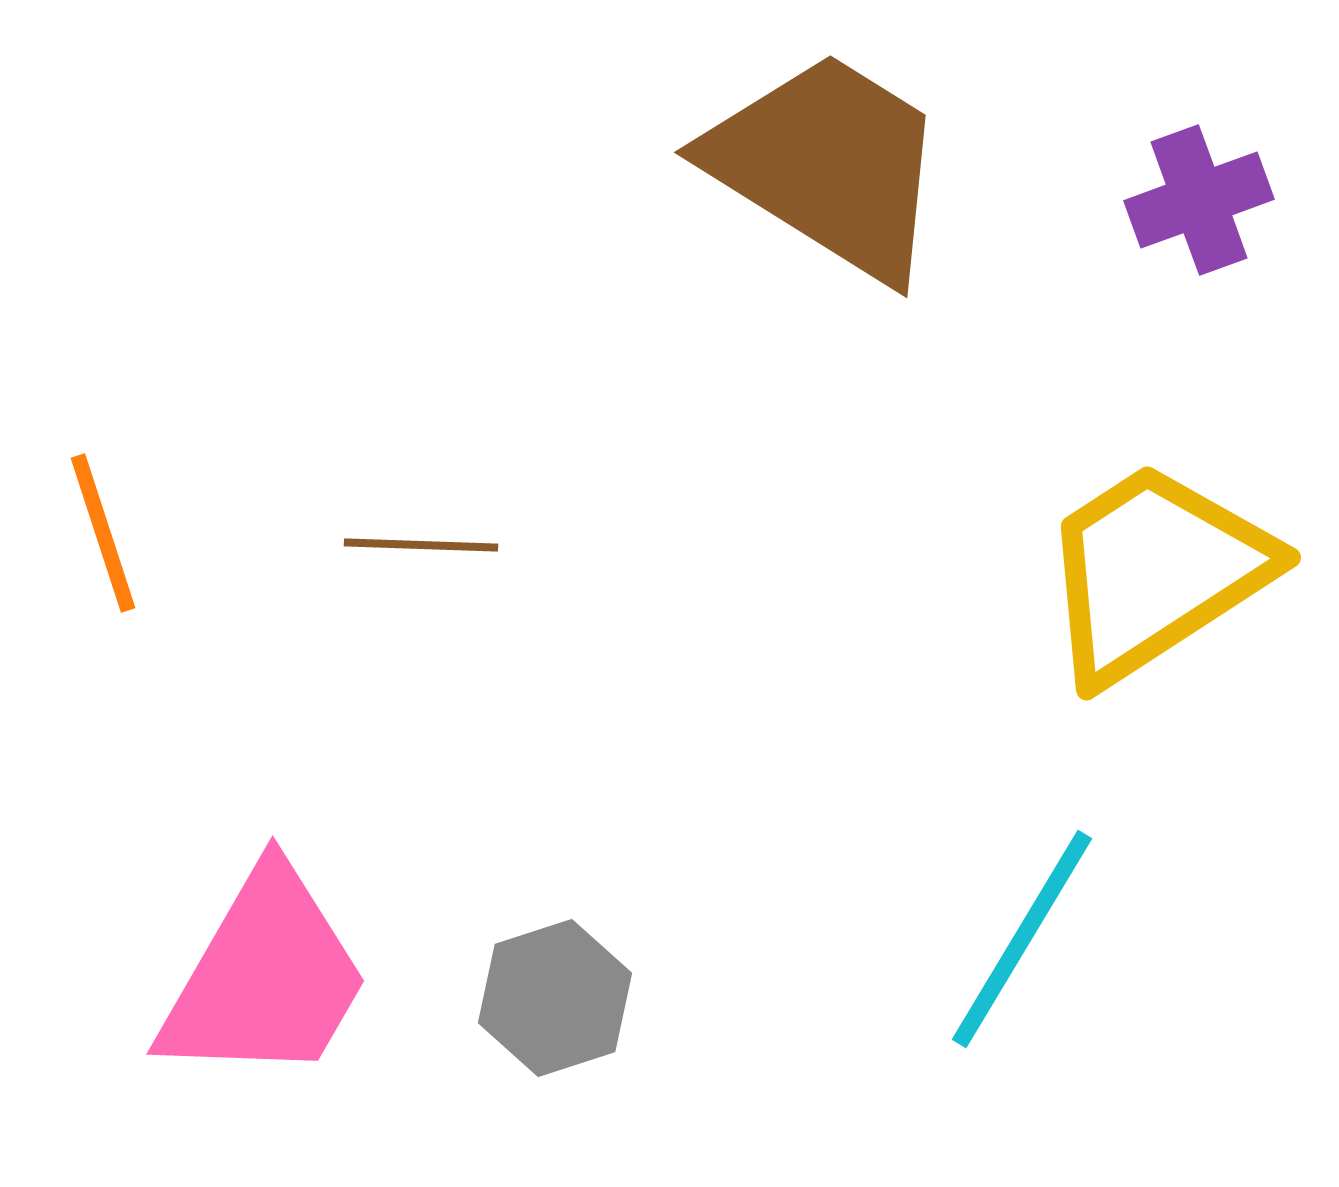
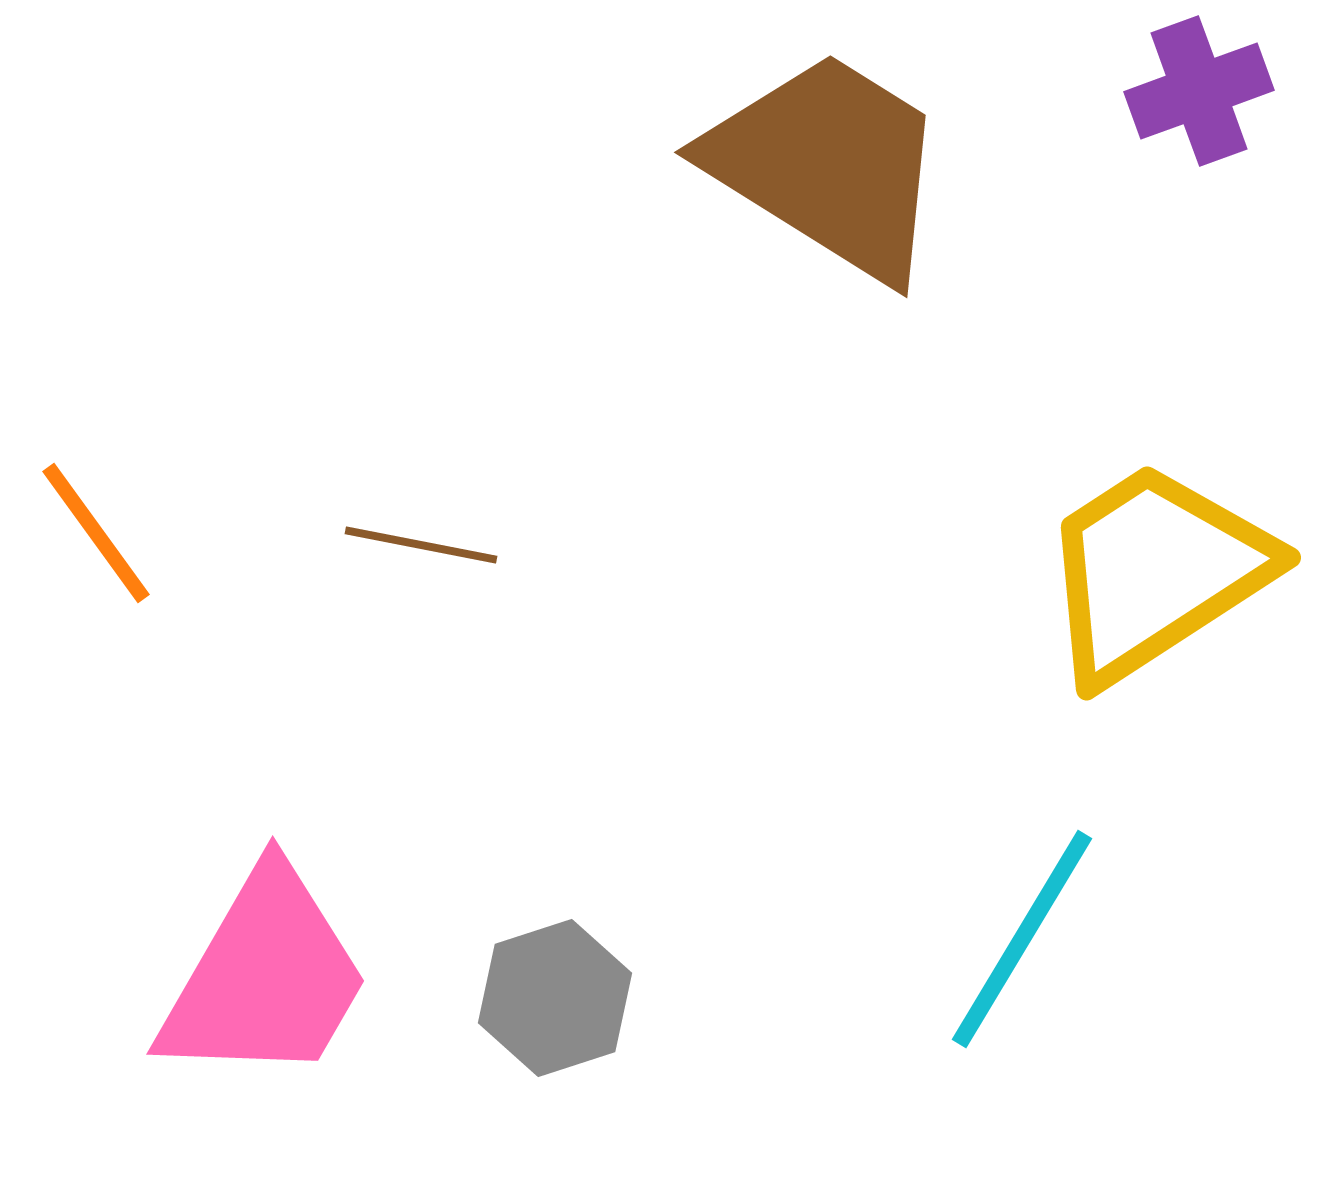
purple cross: moved 109 px up
orange line: moved 7 px left; rotated 18 degrees counterclockwise
brown line: rotated 9 degrees clockwise
